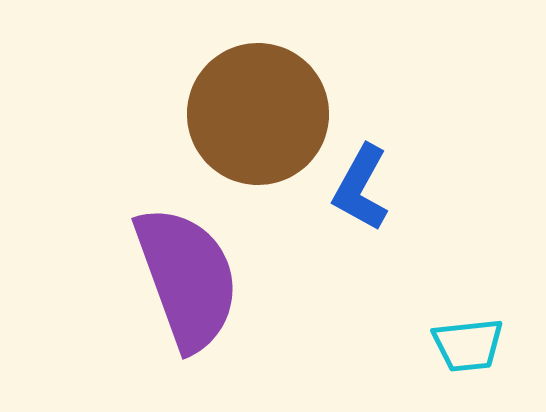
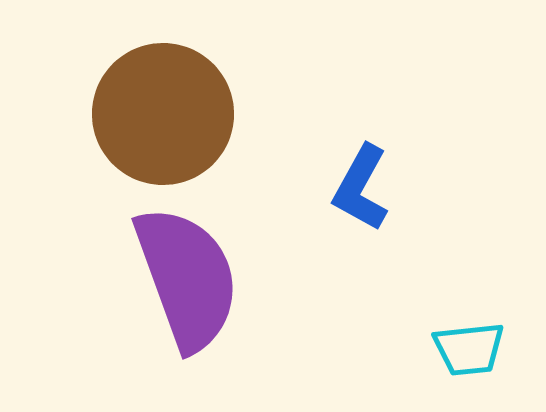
brown circle: moved 95 px left
cyan trapezoid: moved 1 px right, 4 px down
